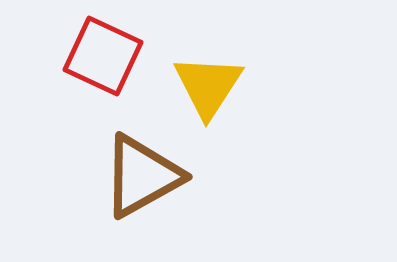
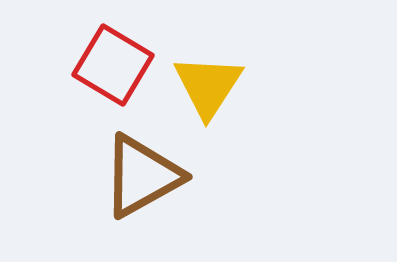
red square: moved 10 px right, 9 px down; rotated 6 degrees clockwise
